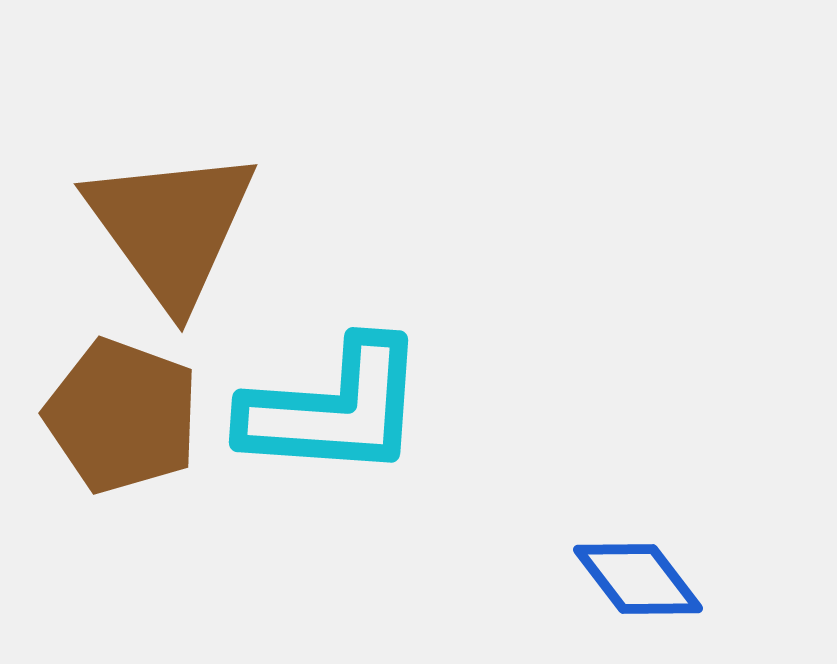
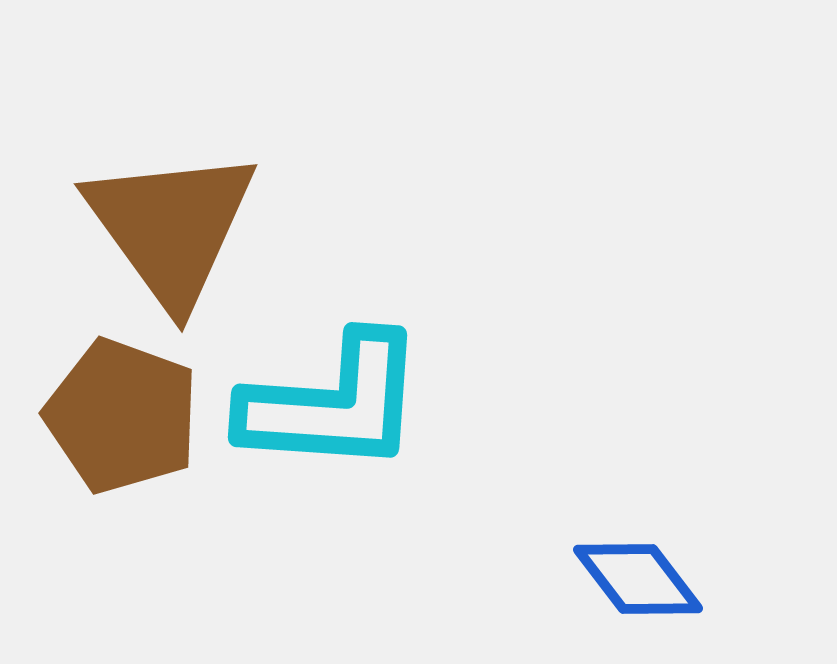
cyan L-shape: moved 1 px left, 5 px up
